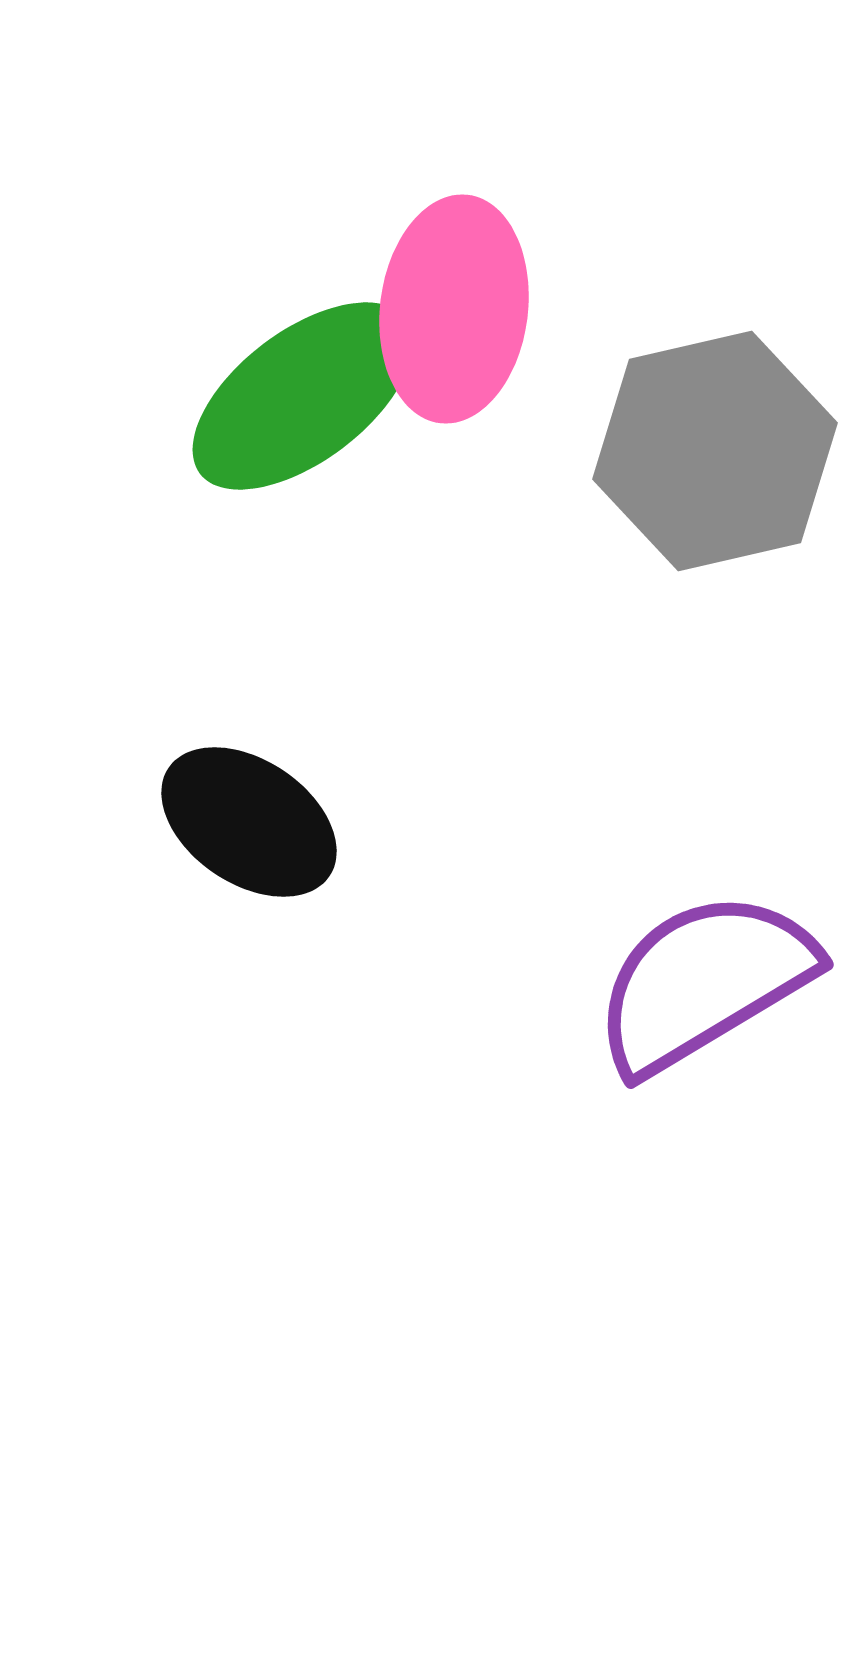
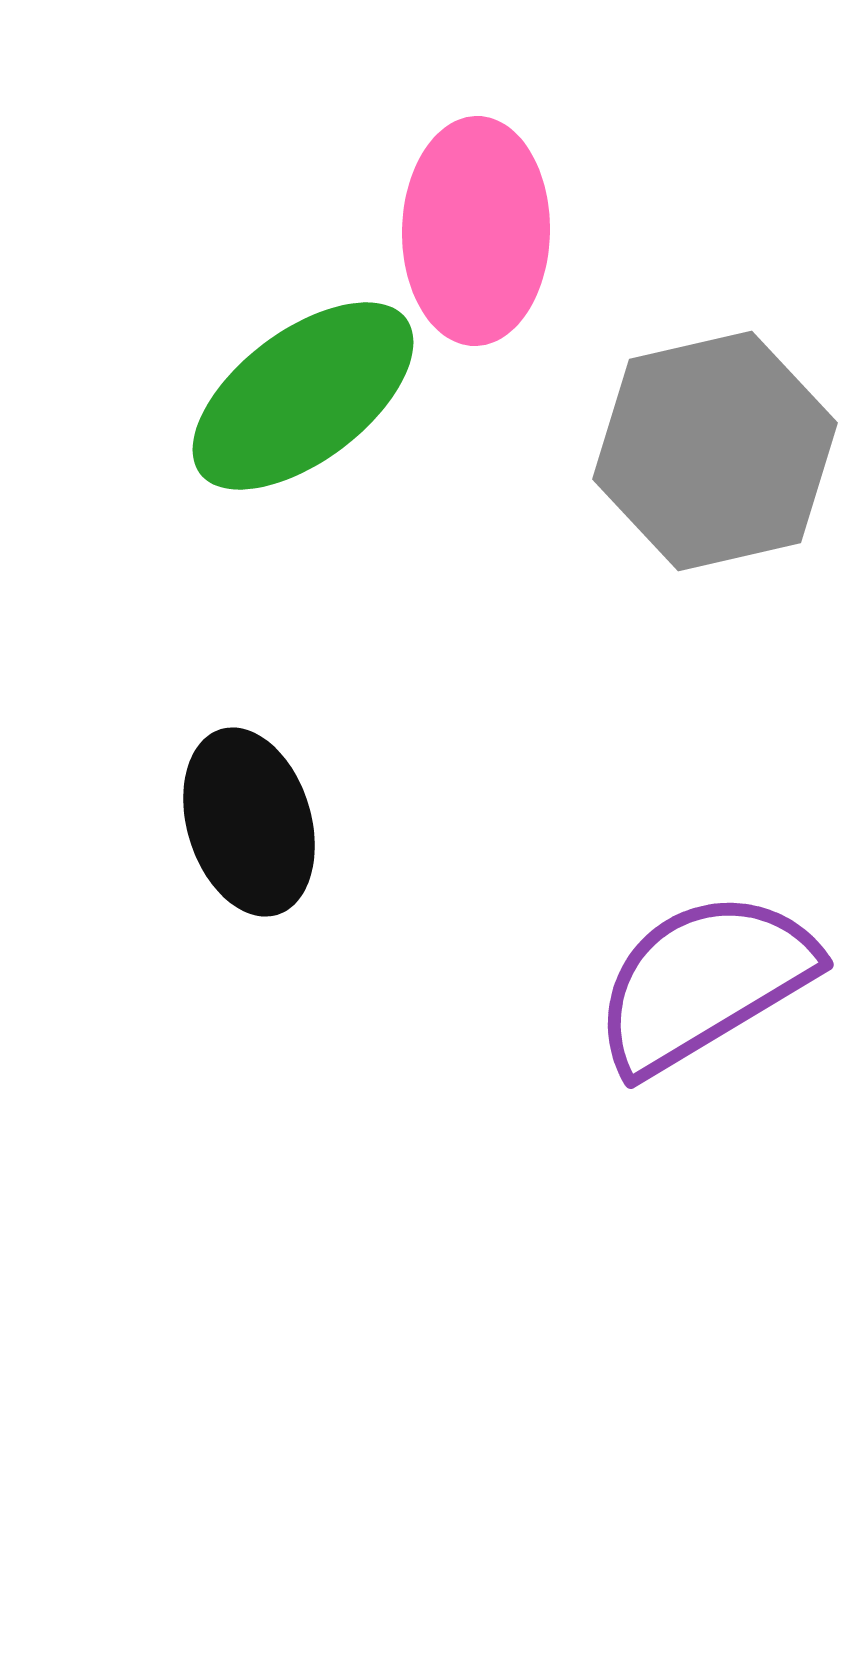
pink ellipse: moved 22 px right, 78 px up; rotated 6 degrees counterclockwise
black ellipse: rotated 39 degrees clockwise
